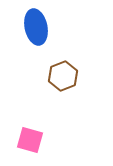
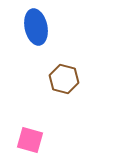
brown hexagon: moved 1 px right, 3 px down; rotated 24 degrees counterclockwise
